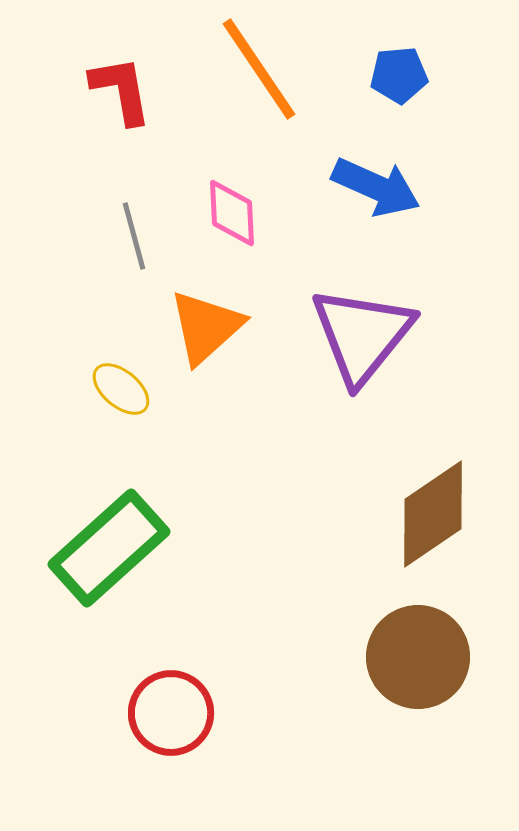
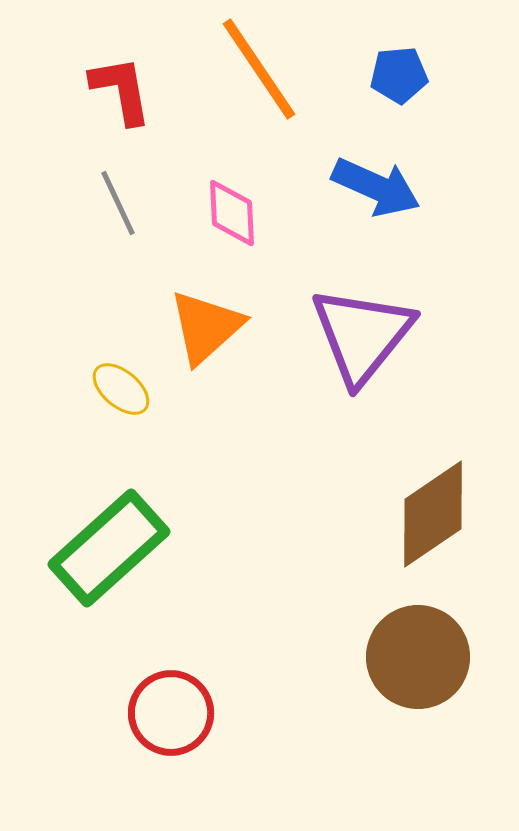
gray line: moved 16 px left, 33 px up; rotated 10 degrees counterclockwise
